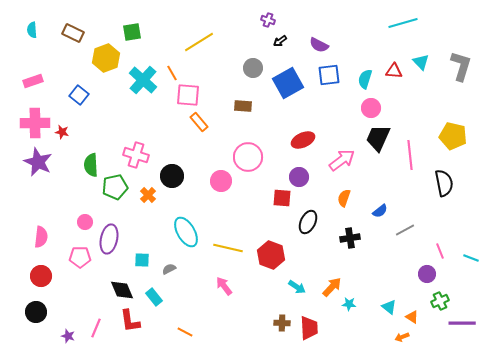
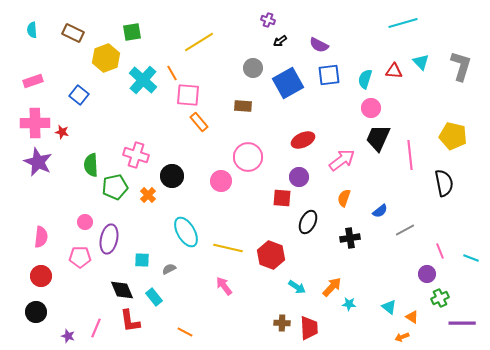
green cross at (440, 301): moved 3 px up
